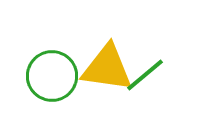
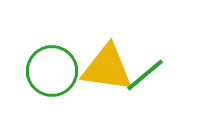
green circle: moved 5 px up
